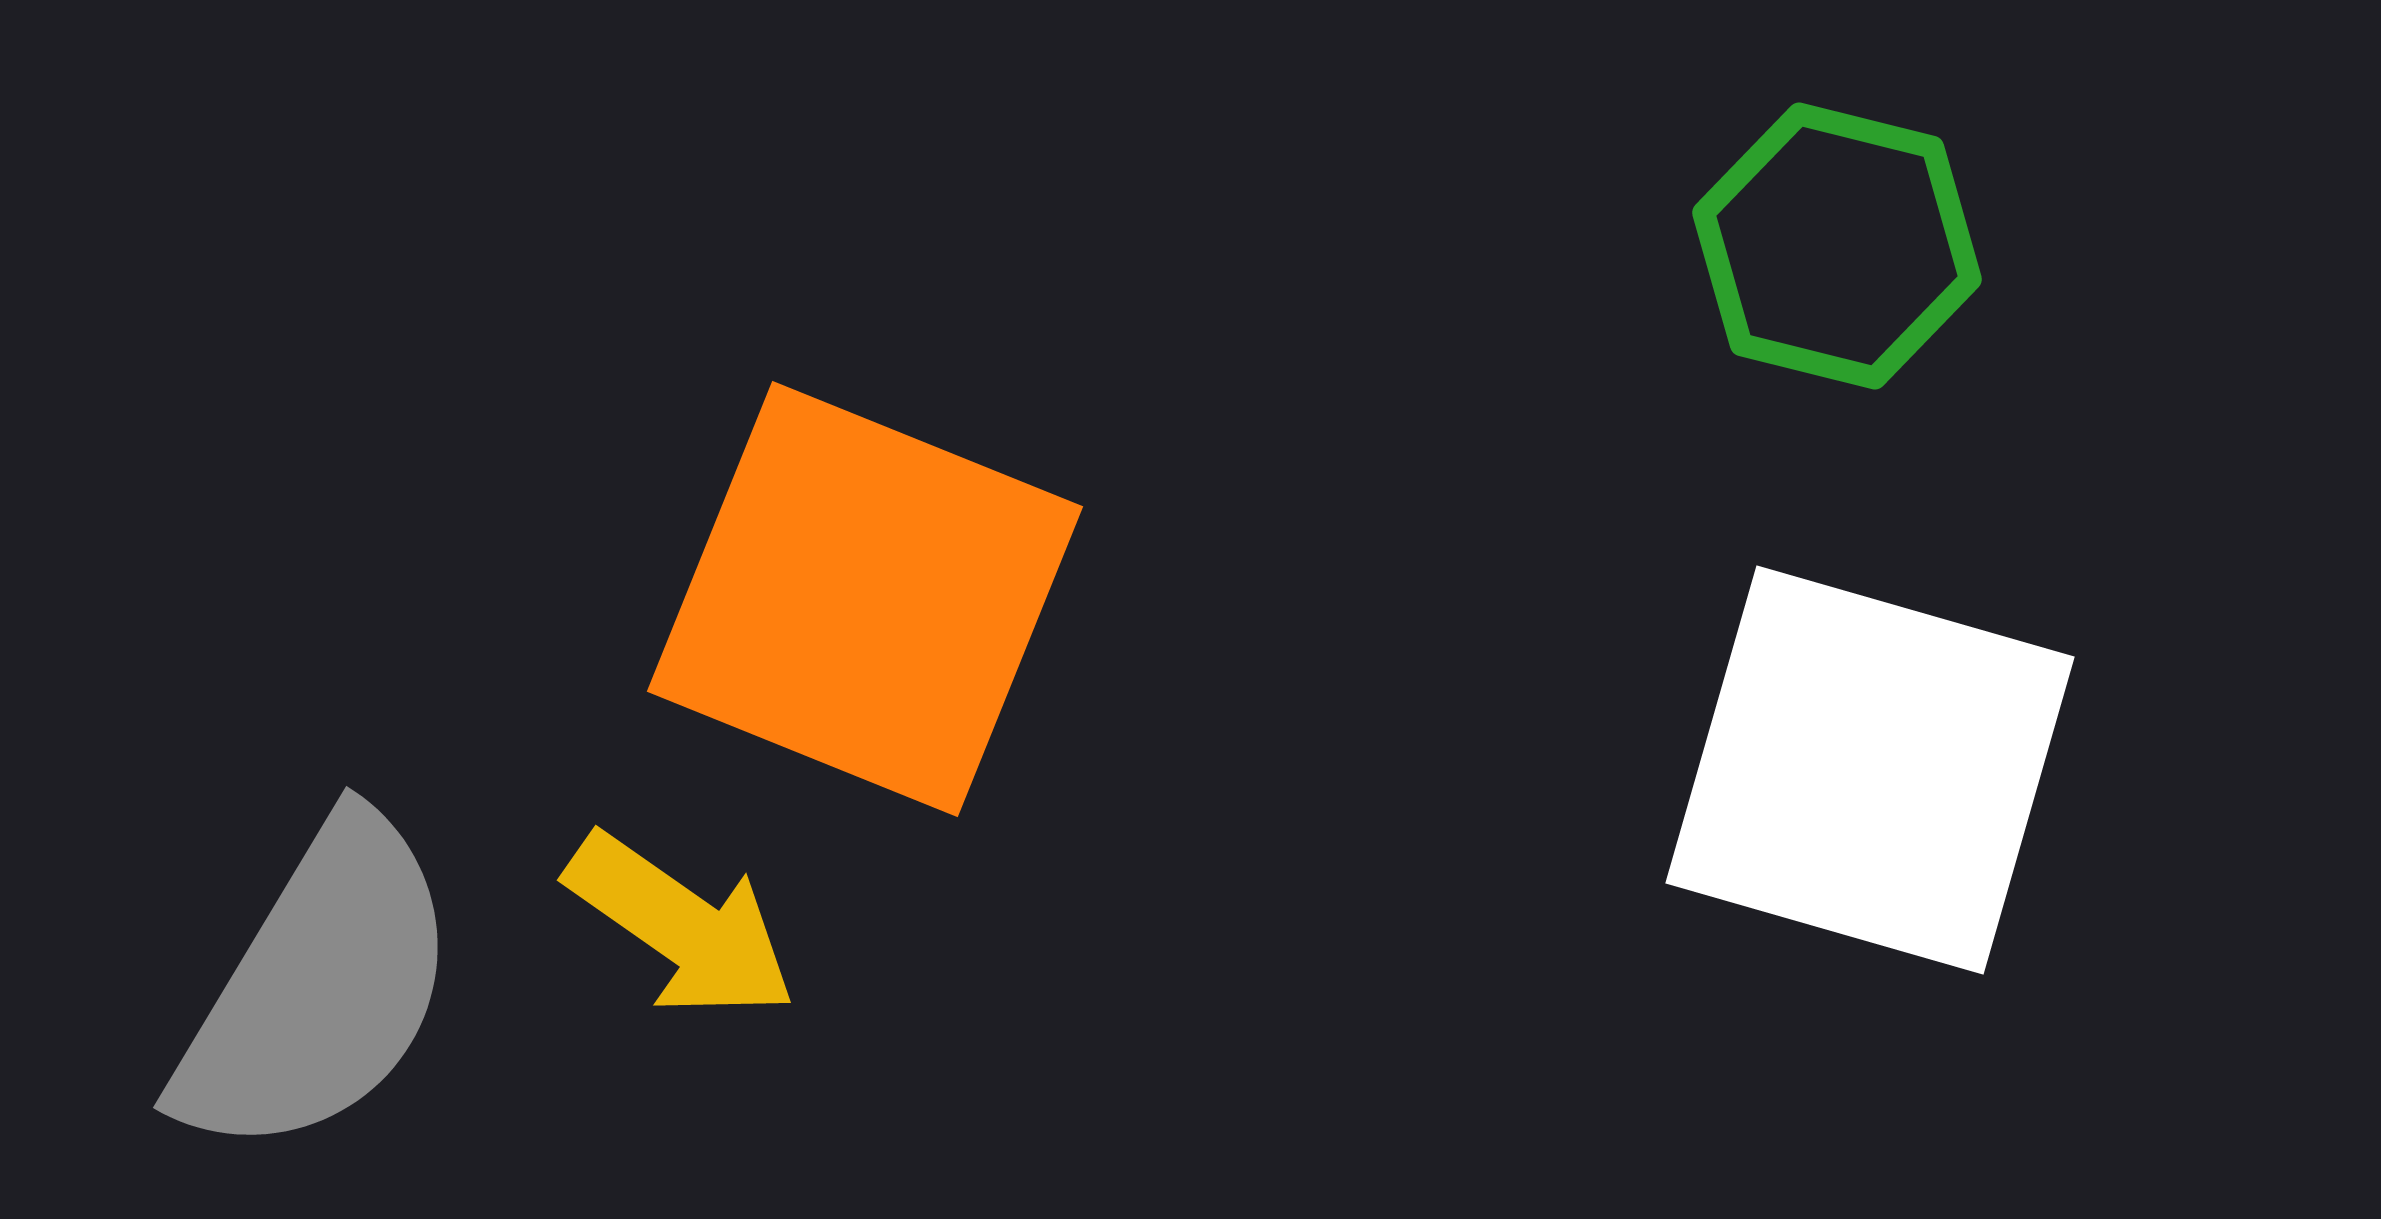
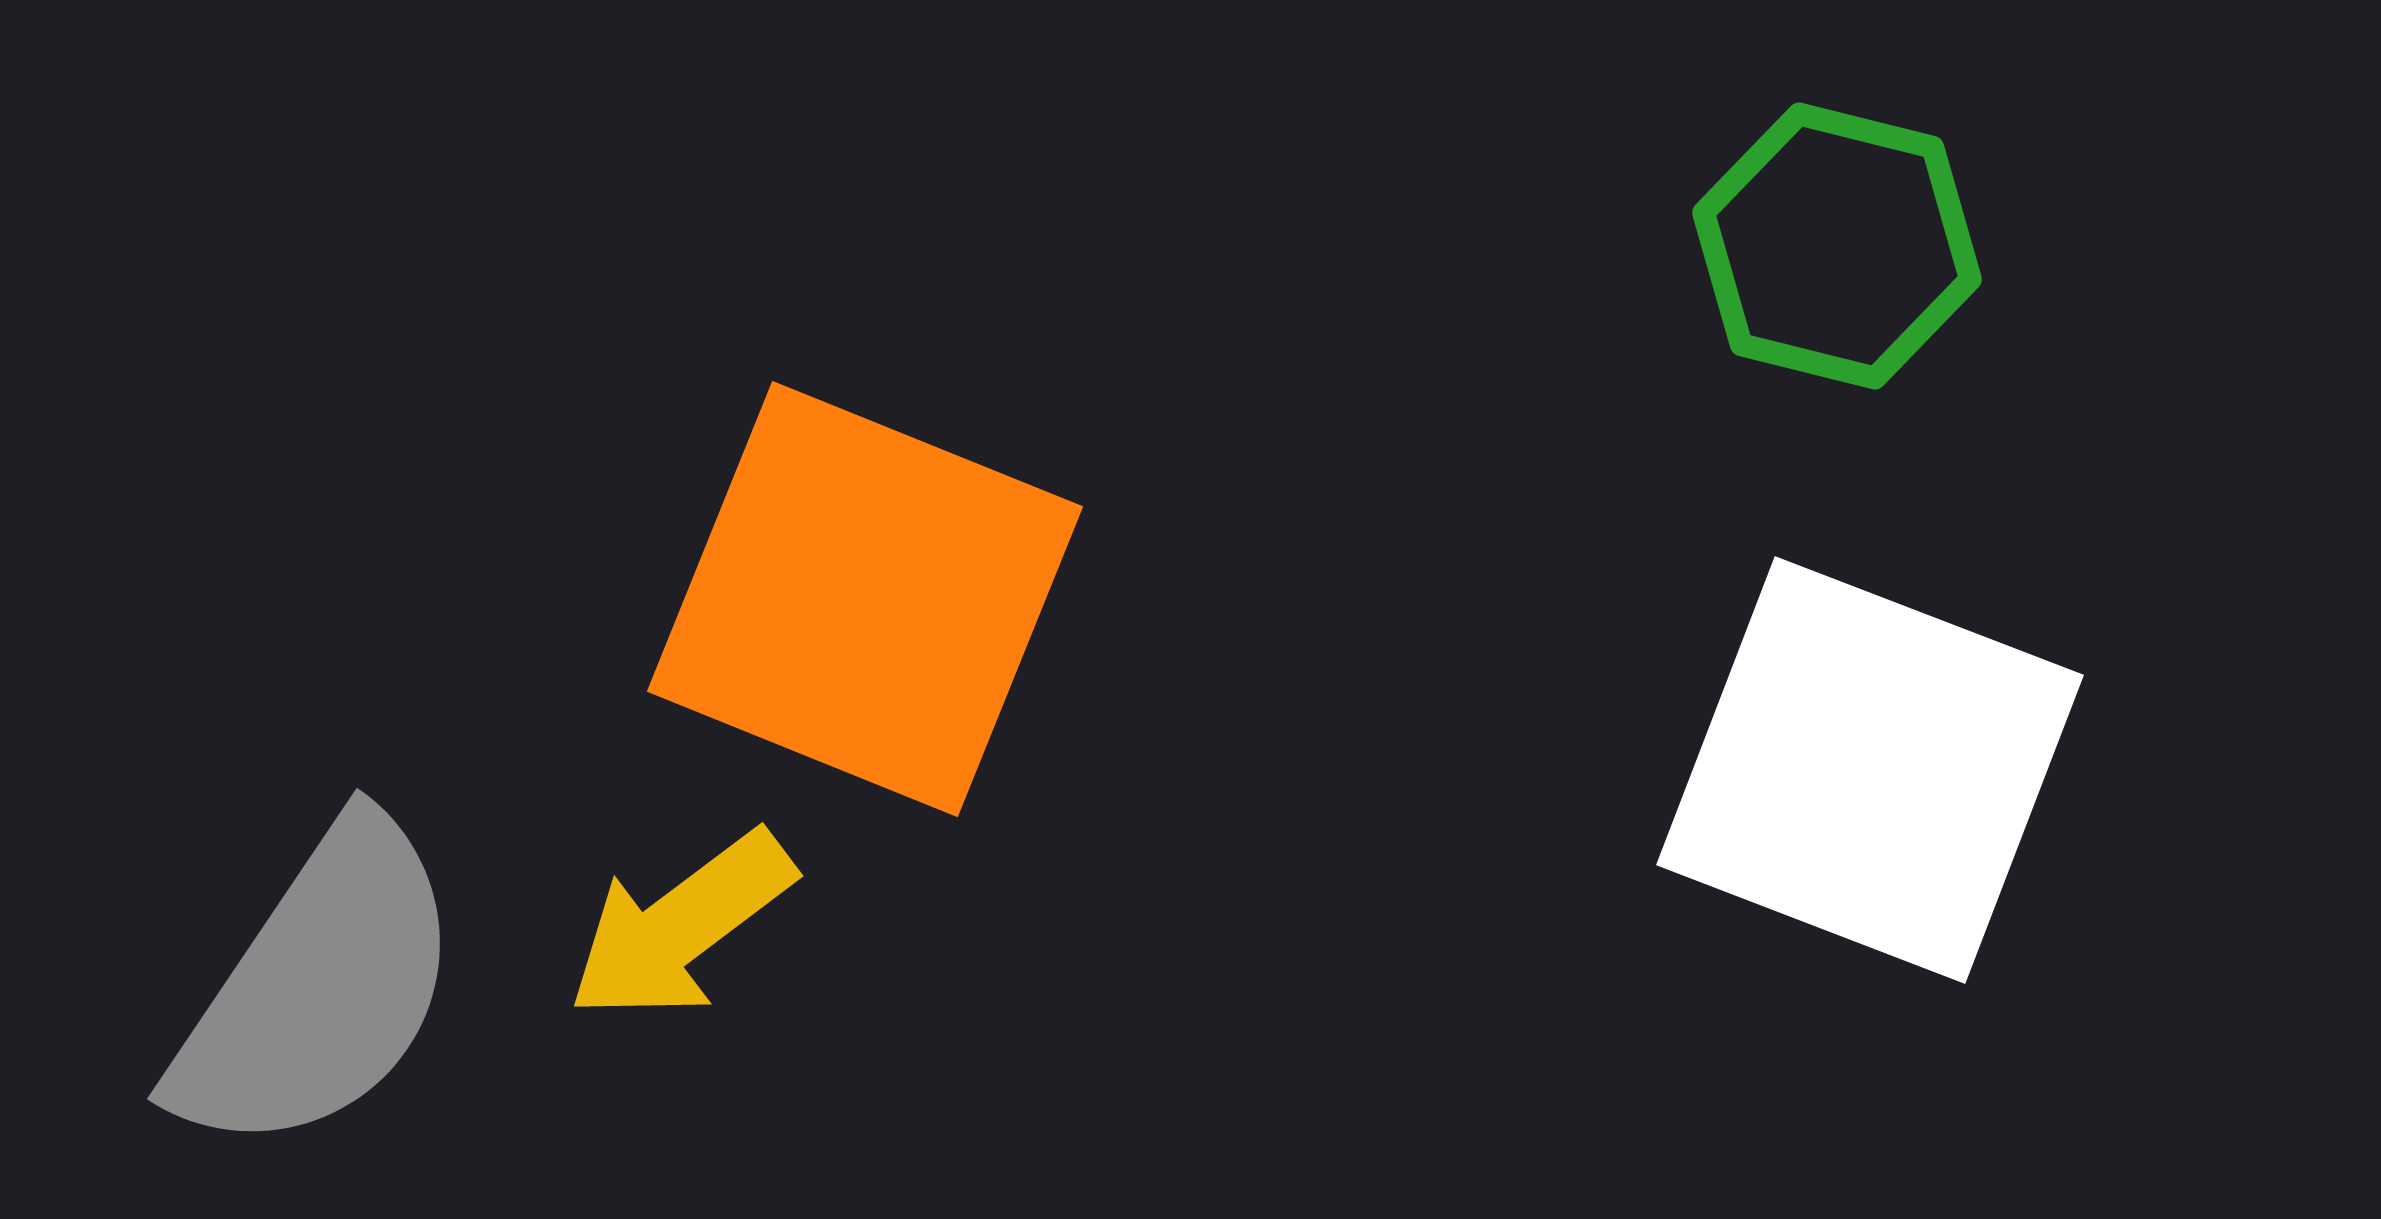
white square: rotated 5 degrees clockwise
yellow arrow: rotated 108 degrees clockwise
gray semicircle: rotated 3 degrees clockwise
